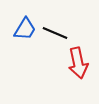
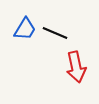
red arrow: moved 2 px left, 4 px down
